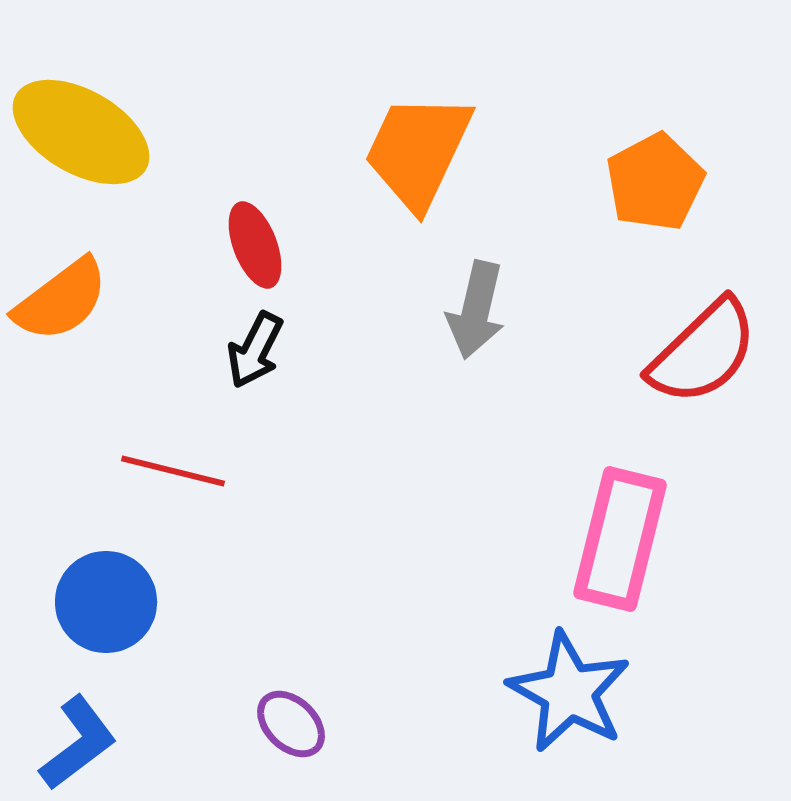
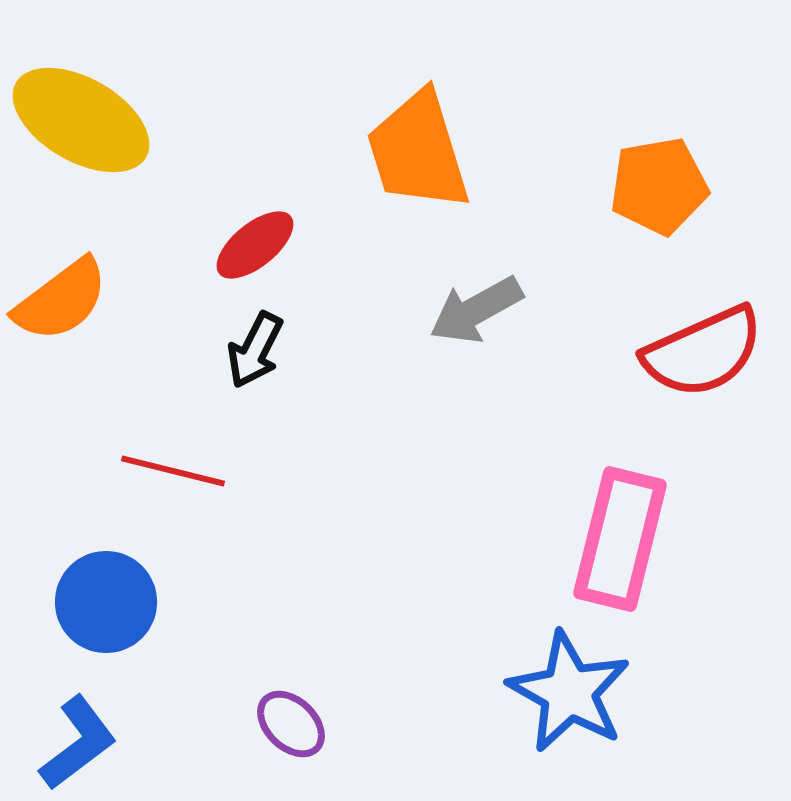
yellow ellipse: moved 12 px up
orange trapezoid: rotated 42 degrees counterclockwise
orange pentagon: moved 4 px right, 4 px down; rotated 18 degrees clockwise
red ellipse: rotated 72 degrees clockwise
gray arrow: rotated 48 degrees clockwise
red semicircle: rotated 20 degrees clockwise
